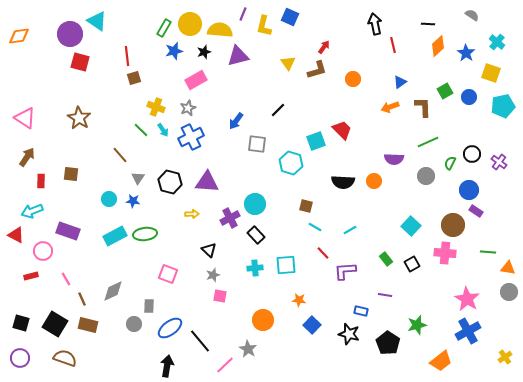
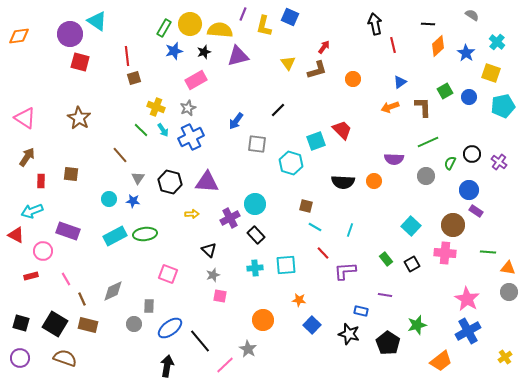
cyan line at (350, 230): rotated 40 degrees counterclockwise
